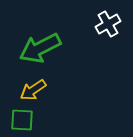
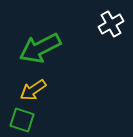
white cross: moved 3 px right
green square: rotated 15 degrees clockwise
